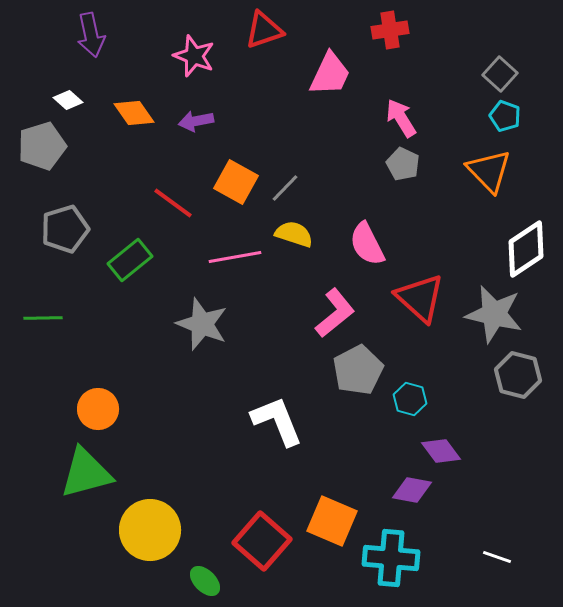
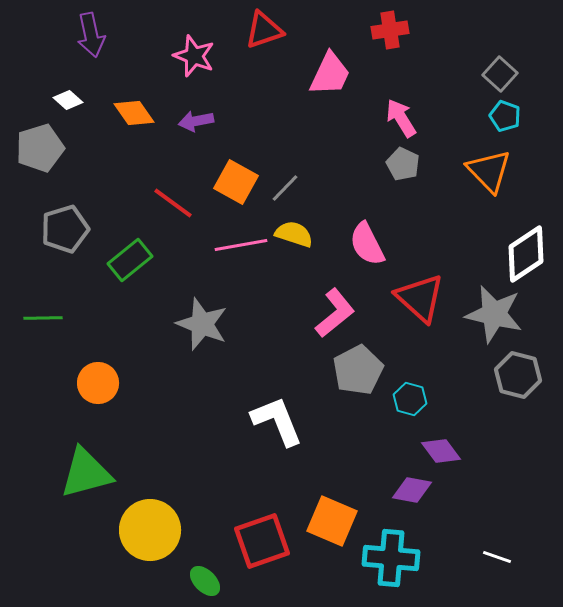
gray pentagon at (42, 146): moved 2 px left, 2 px down
white diamond at (526, 249): moved 5 px down
pink line at (235, 257): moved 6 px right, 12 px up
orange circle at (98, 409): moved 26 px up
red square at (262, 541): rotated 30 degrees clockwise
